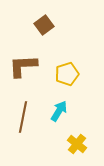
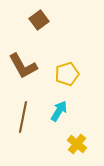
brown square: moved 5 px left, 5 px up
brown L-shape: rotated 116 degrees counterclockwise
